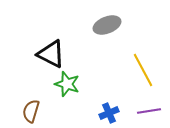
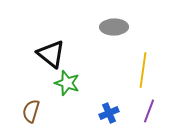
gray ellipse: moved 7 px right, 2 px down; rotated 20 degrees clockwise
black triangle: rotated 12 degrees clockwise
yellow line: rotated 36 degrees clockwise
green star: moved 1 px up
purple line: rotated 60 degrees counterclockwise
